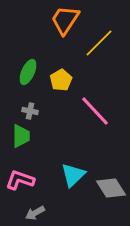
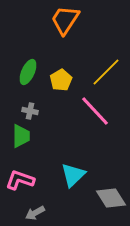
yellow line: moved 7 px right, 29 px down
gray diamond: moved 10 px down
